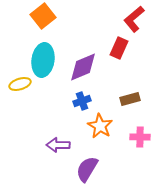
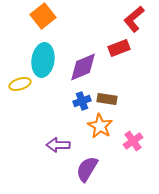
red rectangle: rotated 45 degrees clockwise
brown rectangle: moved 23 px left; rotated 24 degrees clockwise
pink cross: moved 7 px left, 4 px down; rotated 36 degrees counterclockwise
